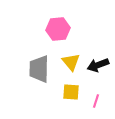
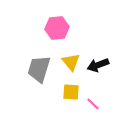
pink hexagon: moved 1 px left, 1 px up
gray trapezoid: rotated 16 degrees clockwise
pink line: moved 3 px left, 3 px down; rotated 64 degrees counterclockwise
